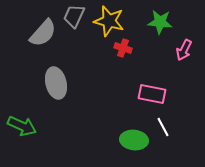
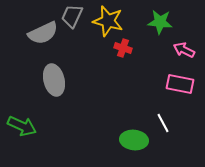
gray trapezoid: moved 2 px left
yellow star: moved 1 px left
gray semicircle: rotated 24 degrees clockwise
pink arrow: rotated 90 degrees clockwise
gray ellipse: moved 2 px left, 3 px up
pink rectangle: moved 28 px right, 10 px up
white line: moved 4 px up
